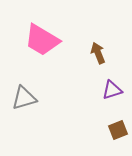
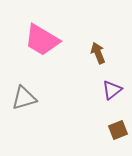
purple triangle: rotated 20 degrees counterclockwise
